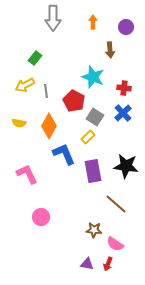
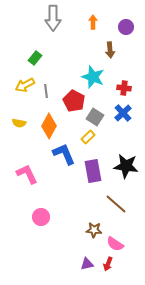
purple triangle: rotated 24 degrees counterclockwise
